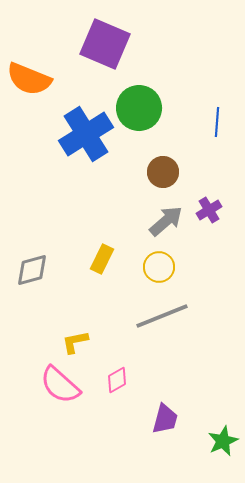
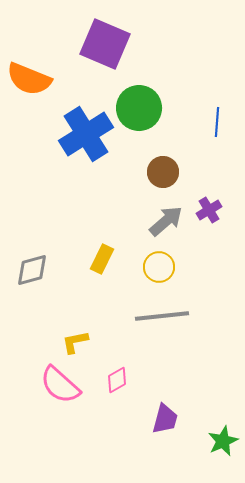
gray line: rotated 16 degrees clockwise
